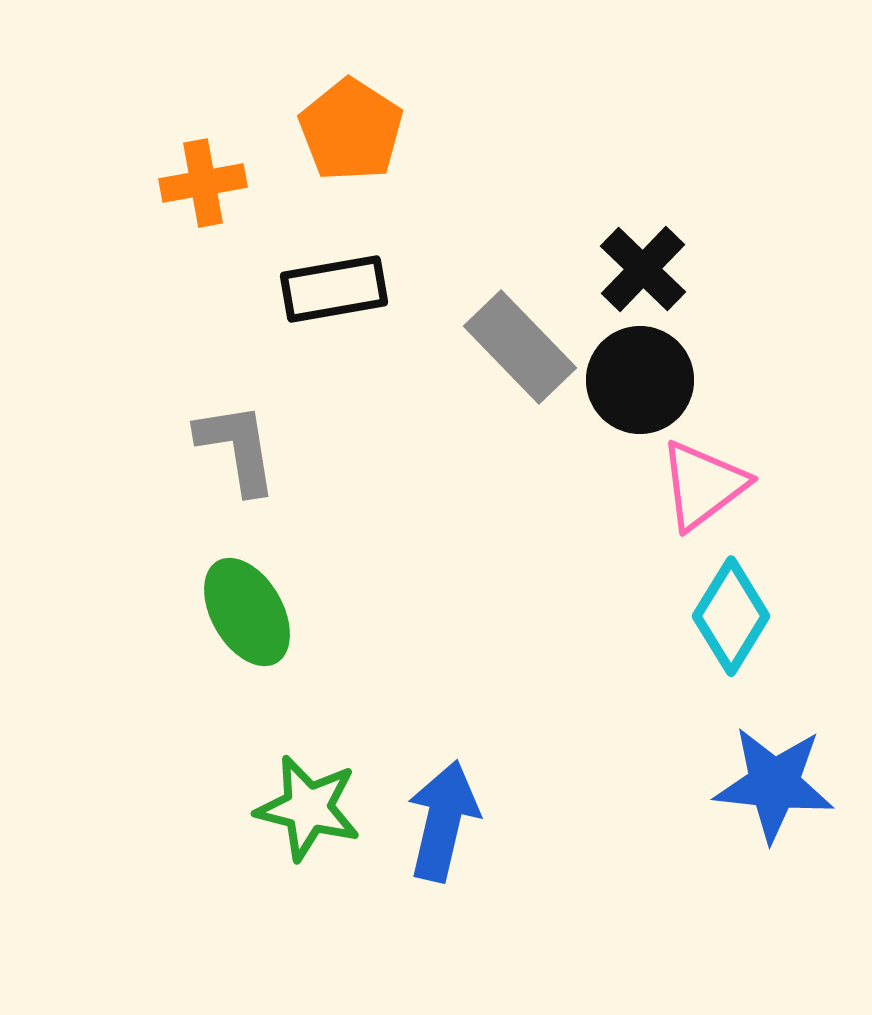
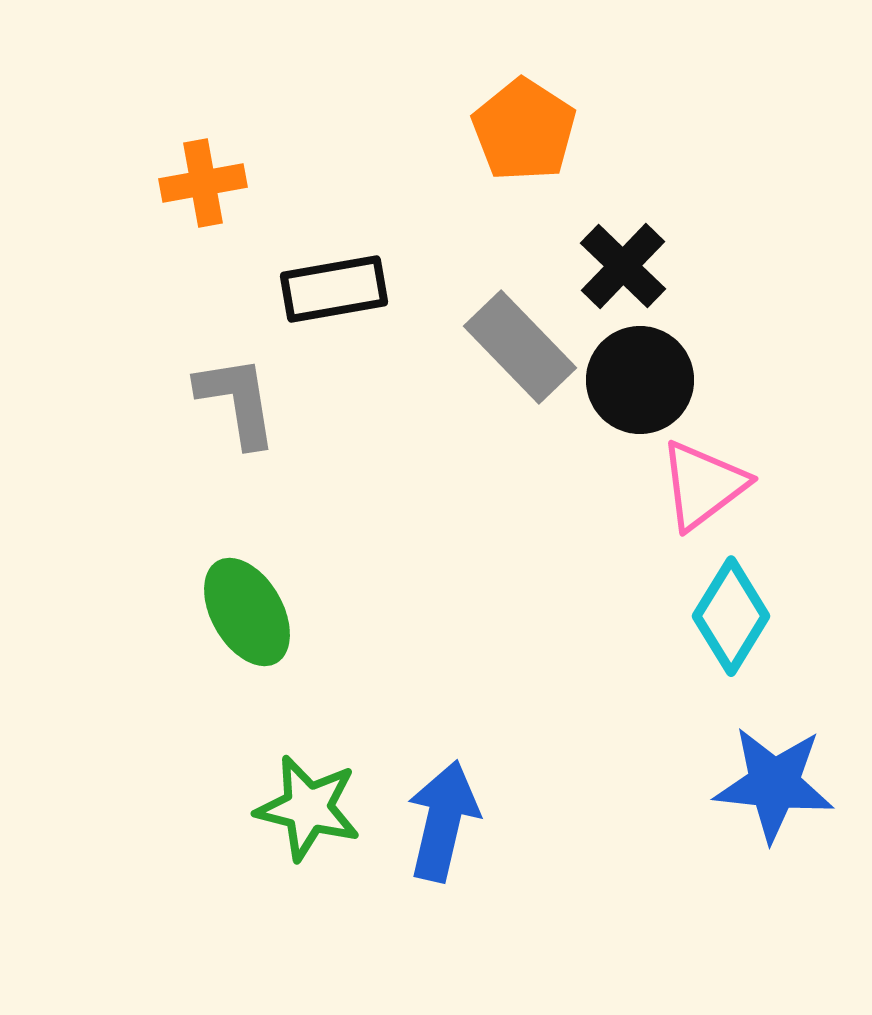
orange pentagon: moved 173 px right
black cross: moved 20 px left, 3 px up
gray L-shape: moved 47 px up
